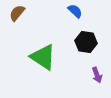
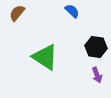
blue semicircle: moved 3 px left
black hexagon: moved 10 px right, 5 px down
green triangle: moved 2 px right
